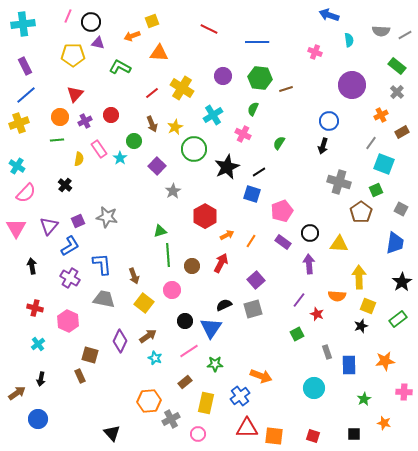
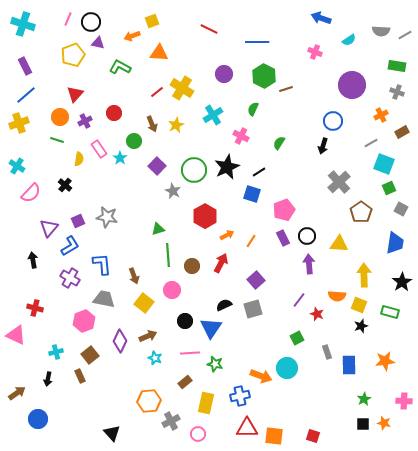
blue arrow at (329, 15): moved 8 px left, 3 px down
pink line at (68, 16): moved 3 px down
cyan cross at (23, 24): rotated 25 degrees clockwise
cyan semicircle at (349, 40): rotated 64 degrees clockwise
yellow pentagon at (73, 55): rotated 20 degrees counterclockwise
green rectangle at (397, 66): rotated 30 degrees counterclockwise
purple circle at (223, 76): moved 1 px right, 2 px up
green hexagon at (260, 78): moved 4 px right, 2 px up; rotated 20 degrees clockwise
gray cross at (397, 92): rotated 24 degrees counterclockwise
red line at (152, 93): moved 5 px right, 1 px up
red circle at (111, 115): moved 3 px right, 2 px up
blue circle at (329, 121): moved 4 px right
yellow star at (175, 127): moved 1 px right, 2 px up
pink cross at (243, 134): moved 2 px left, 2 px down
green line at (57, 140): rotated 24 degrees clockwise
gray line at (371, 143): rotated 24 degrees clockwise
green circle at (194, 149): moved 21 px down
gray cross at (339, 182): rotated 30 degrees clockwise
green square at (376, 190): moved 13 px right, 2 px up
gray star at (173, 191): rotated 14 degrees counterclockwise
pink semicircle at (26, 193): moved 5 px right
pink pentagon at (282, 211): moved 2 px right, 1 px up
purple triangle at (49, 226): moved 2 px down
pink triangle at (16, 228): moved 107 px down; rotated 35 degrees counterclockwise
green triangle at (160, 231): moved 2 px left, 2 px up
black circle at (310, 233): moved 3 px left, 3 px down
purple rectangle at (283, 242): moved 4 px up; rotated 28 degrees clockwise
black arrow at (32, 266): moved 1 px right, 6 px up
yellow arrow at (359, 277): moved 5 px right, 2 px up
yellow square at (368, 306): moved 9 px left, 1 px up
green rectangle at (398, 319): moved 8 px left, 7 px up; rotated 54 degrees clockwise
pink hexagon at (68, 321): moved 16 px right; rotated 15 degrees clockwise
green square at (297, 334): moved 4 px down
brown arrow at (148, 336): rotated 12 degrees clockwise
cyan cross at (38, 344): moved 18 px right, 8 px down; rotated 24 degrees clockwise
pink line at (189, 351): moved 1 px right, 2 px down; rotated 30 degrees clockwise
brown square at (90, 355): rotated 36 degrees clockwise
green star at (215, 364): rotated 14 degrees clockwise
black arrow at (41, 379): moved 7 px right
cyan circle at (314, 388): moved 27 px left, 20 px up
pink cross at (404, 392): moved 9 px down
blue cross at (240, 396): rotated 24 degrees clockwise
gray cross at (171, 419): moved 2 px down
black square at (354, 434): moved 9 px right, 10 px up
